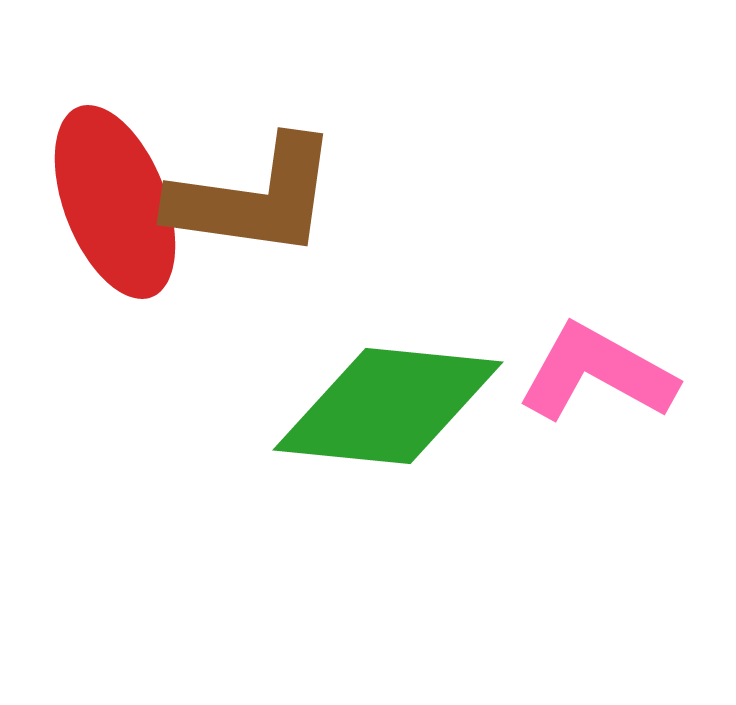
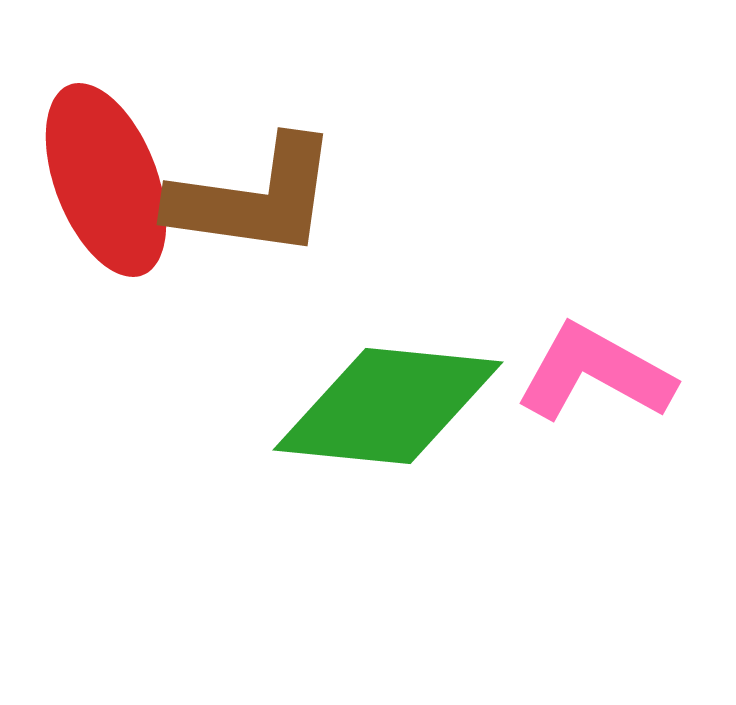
red ellipse: moved 9 px left, 22 px up
pink L-shape: moved 2 px left
